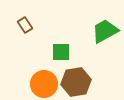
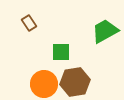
brown rectangle: moved 4 px right, 2 px up
brown hexagon: moved 1 px left
